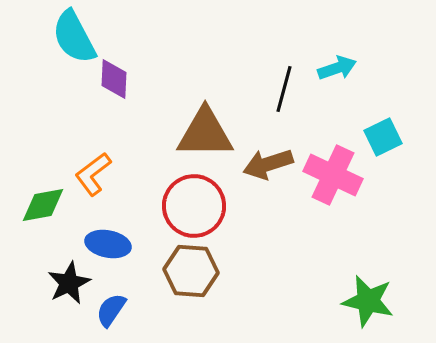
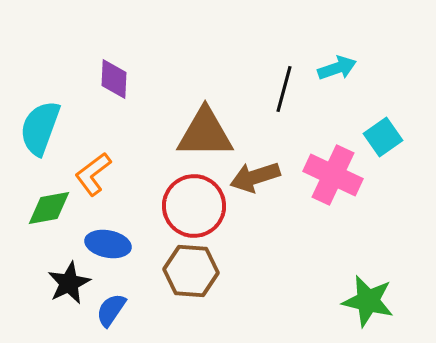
cyan semicircle: moved 34 px left, 91 px down; rotated 48 degrees clockwise
cyan square: rotated 9 degrees counterclockwise
brown arrow: moved 13 px left, 13 px down
green diamond: moved 6 px right, 3 px down
